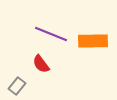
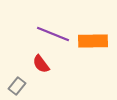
purple line: moved 2 px right
